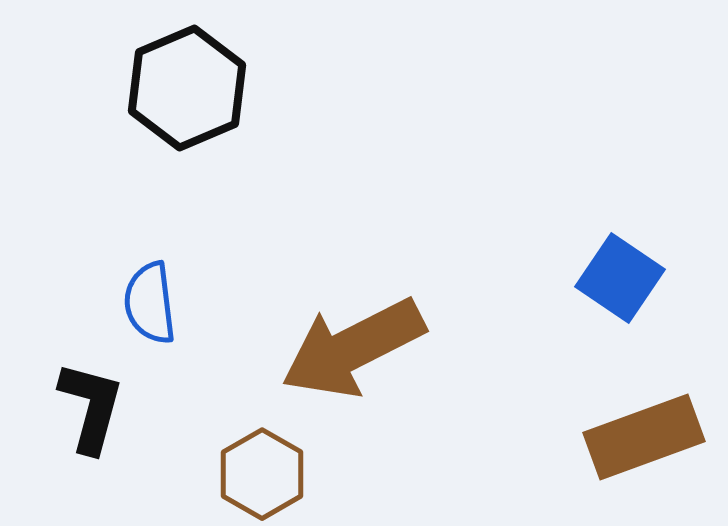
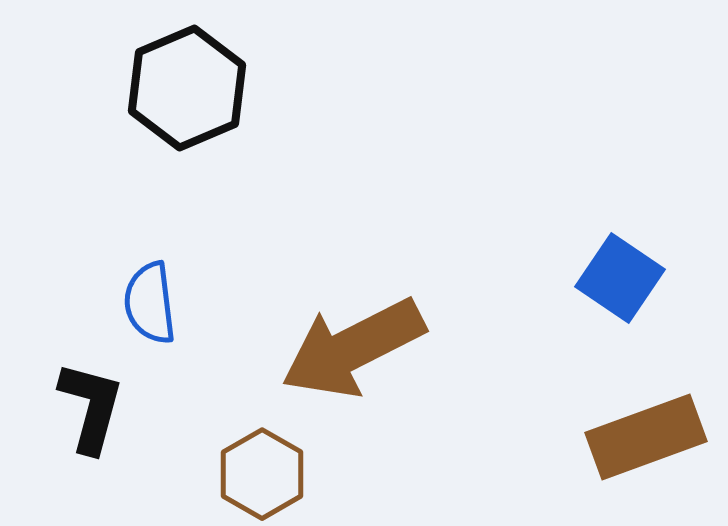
brown rectangle: moved 2 px right
